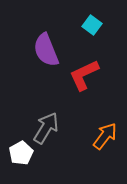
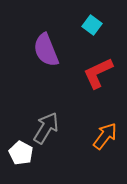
red L-shape: moved 14 px right, 2 px up
white pentagon: rotated 15 degrees counterclockwise
